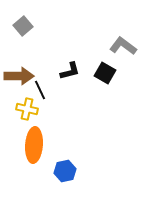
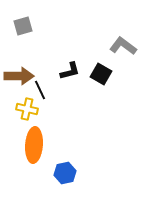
gray square: rotated 24 degrees clockwise
black square: moved 4 px left, 1 px down
blue hexagon: moved 2 px down
